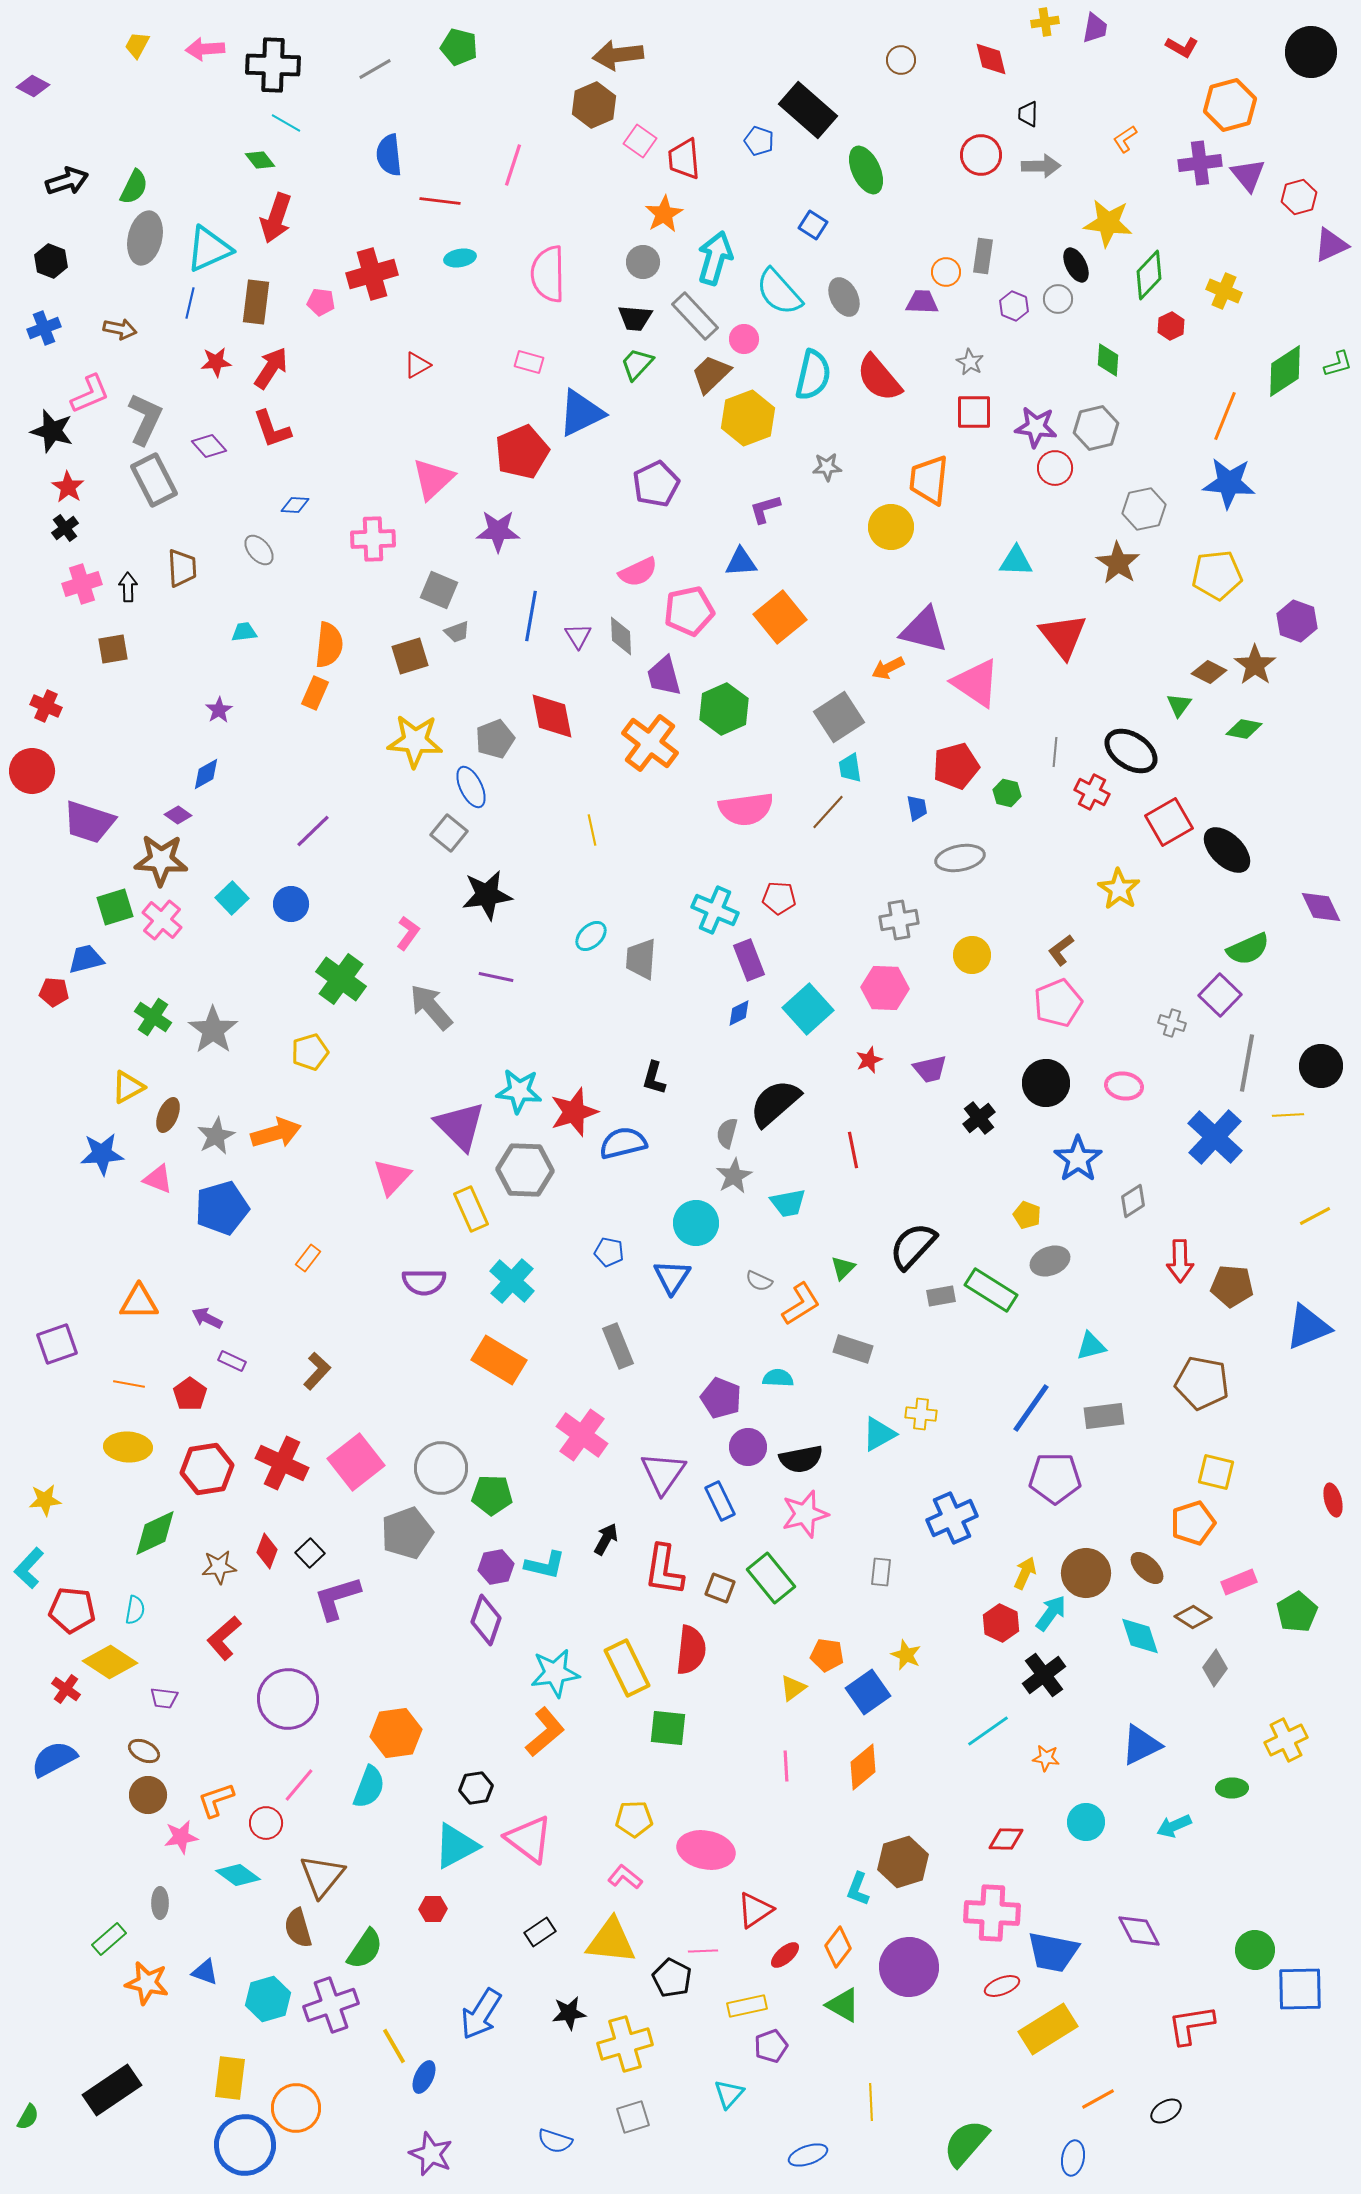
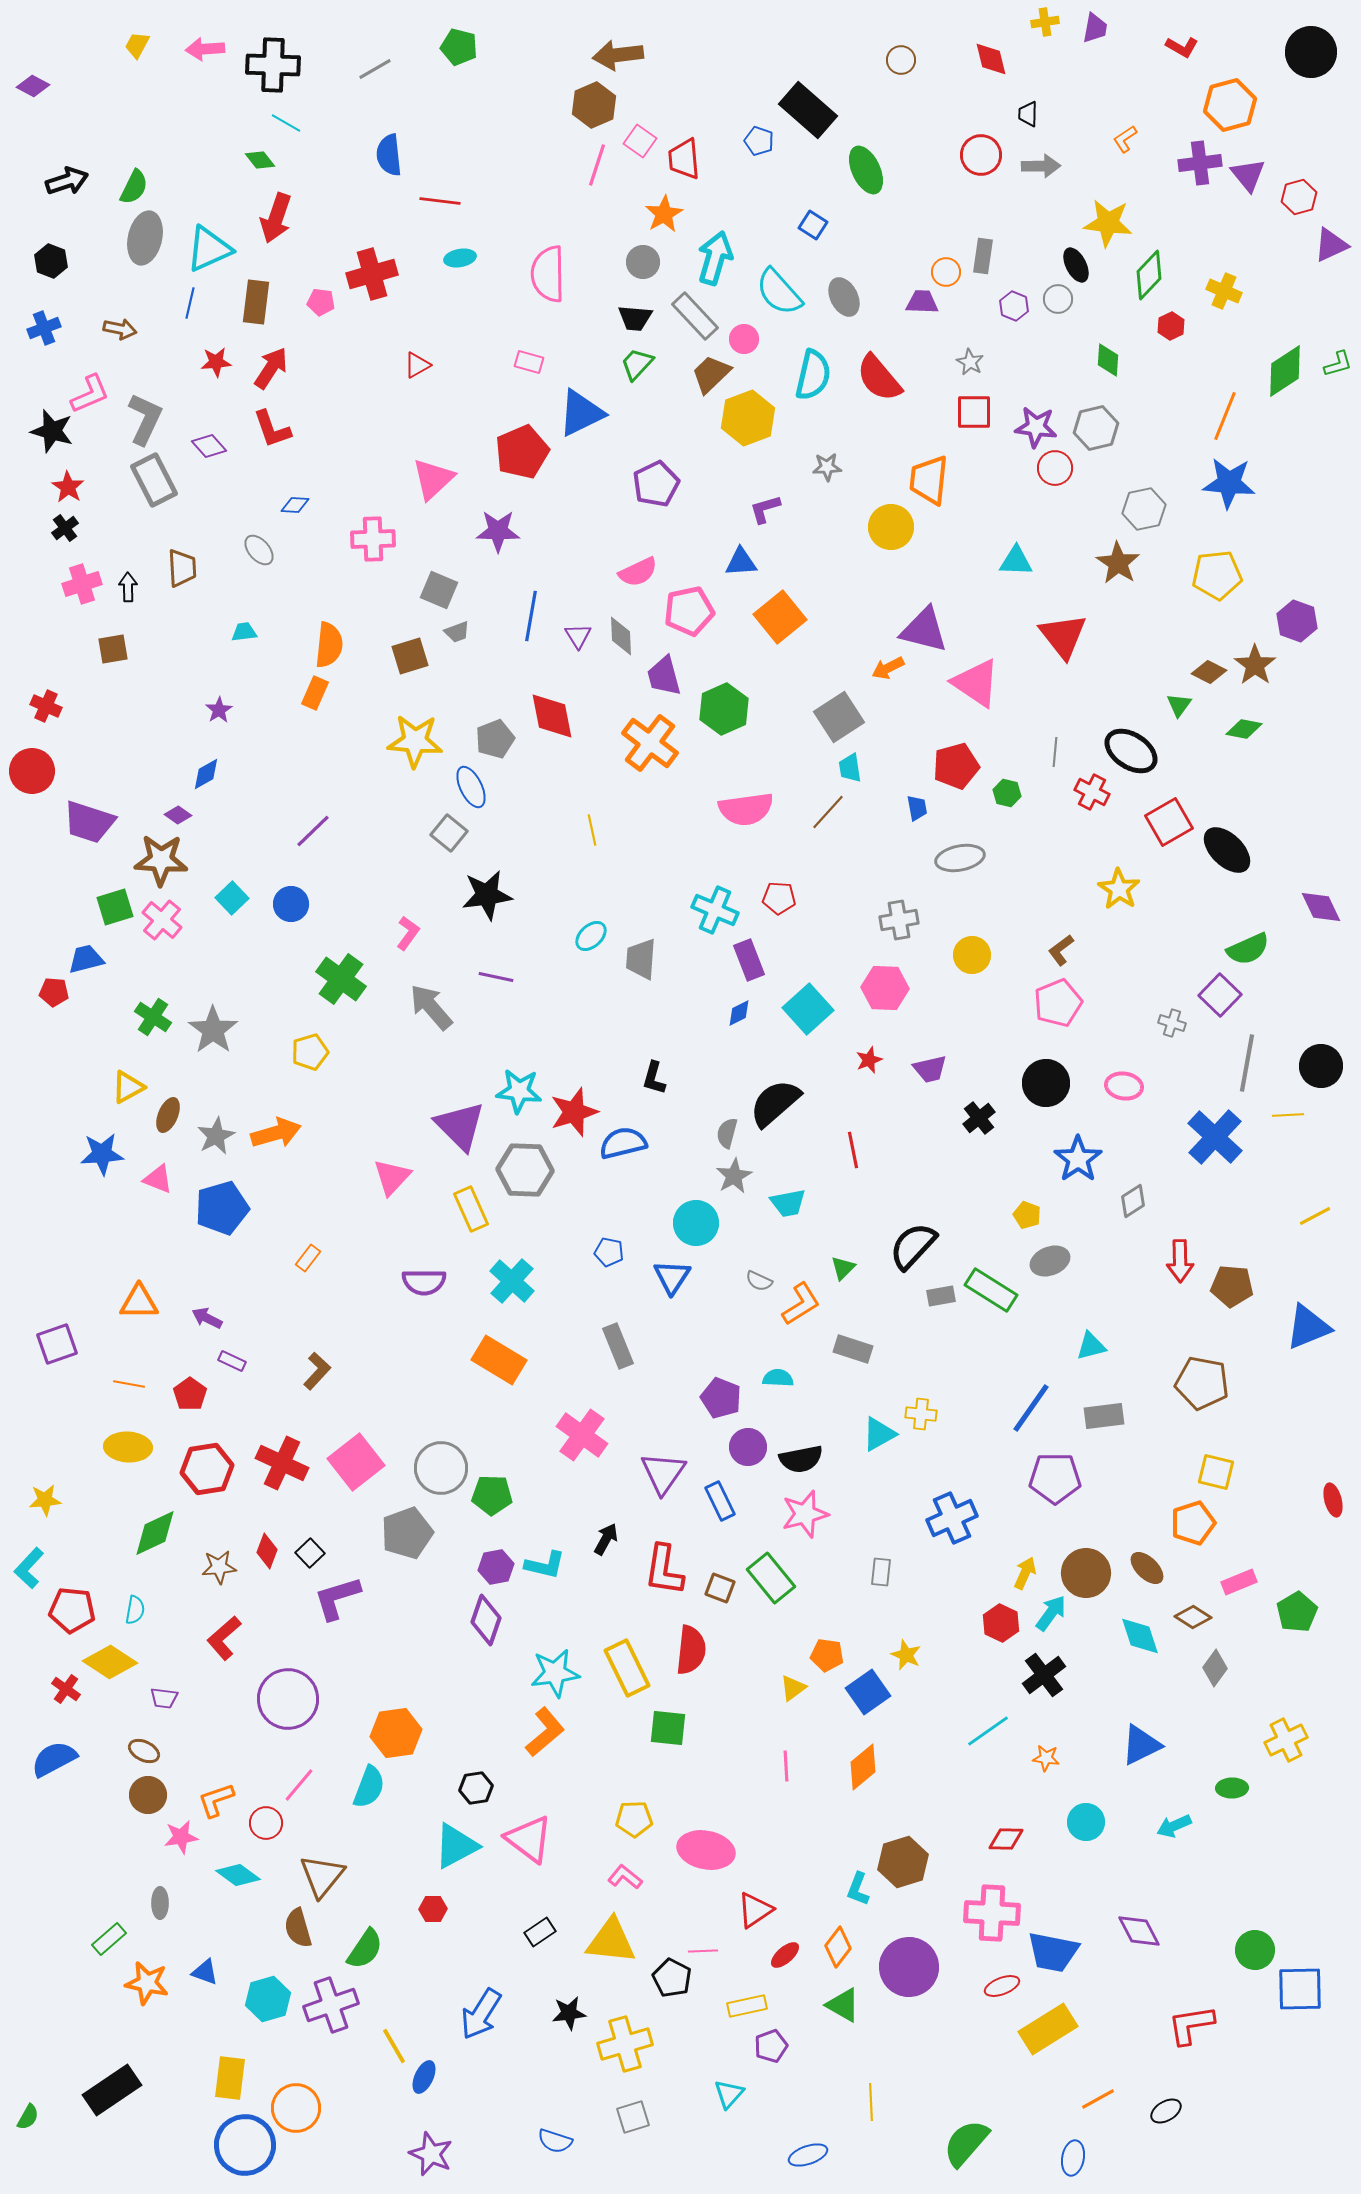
pink line at (513, 165): moved 84 px right
